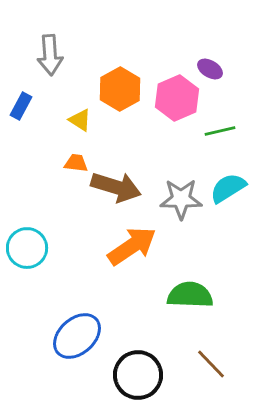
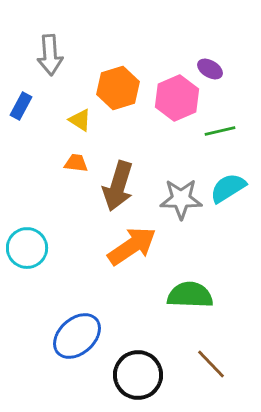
orange hexagon: moved 2 px left, 1 px up; rotated 12 degrees clockwise
brown arrow: moved 2 px right, 1 px up; rotated 90 degrees clockwise
